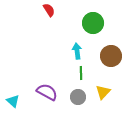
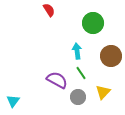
green line: rotated 32 degrees counterclockwise
purple semicircle: moved 10 px right, 12 px up
cyan triangle: rotated 24 degrees clockwise
